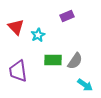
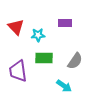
purple rectangle: moved 2 px left, 7 px down; rotated 24 degrees clockwise
cyan star: rotated 24 degrees clockwise
green rectangle: moved 9 px left, 2 px up
cyan arrow: moved 21 px left, 1 px down
